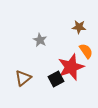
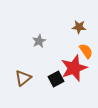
gray star: moved 1 px left, 1 px down; rotated 16 degrees clockwise
red star: moved 3 px right, 1 px down
